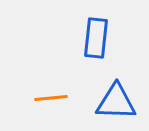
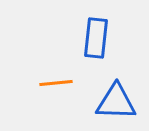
orange line: moved 5 px right, 15 px up
